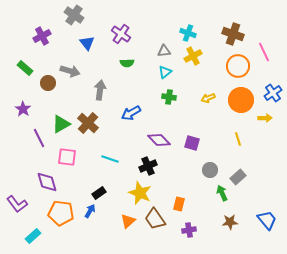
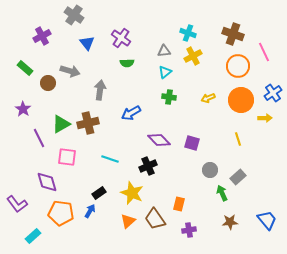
purple cross at (121, 34): moved 4 px down
brown cross at (88, 123): rotated 35 degrees clockwise
yellow star at (140, 193): moved 8 px left
